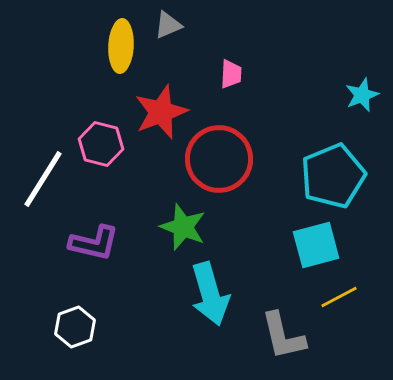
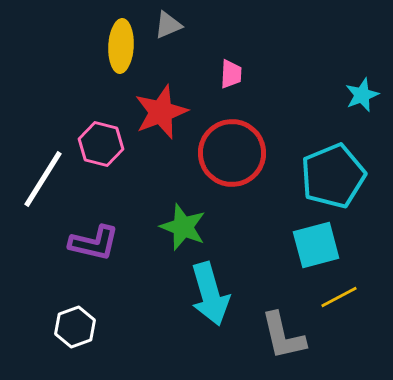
red circle: moved 13 px right, 6 px up
